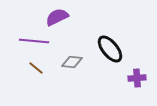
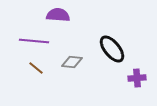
purple semicircle: moved 1 px right, 2 px up; rotated 30 degrees clockwise
black ellipse: moved 2 px right
